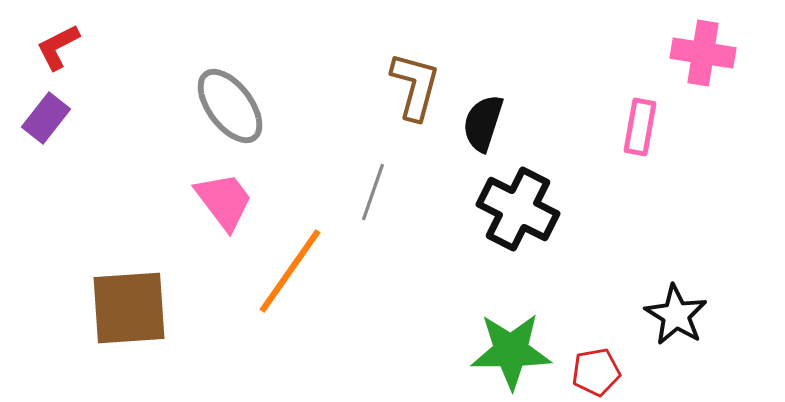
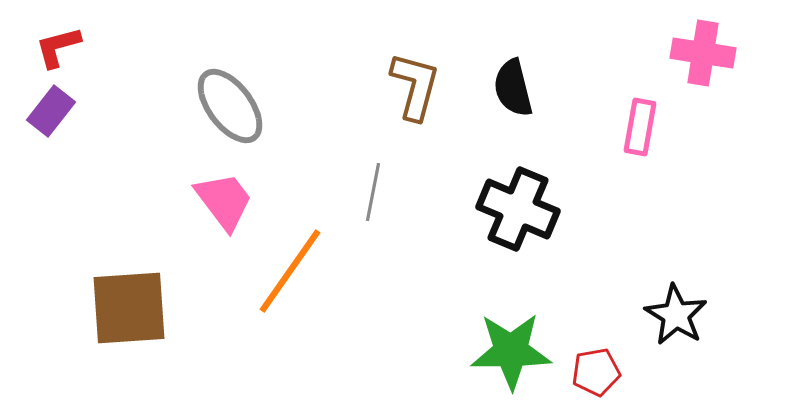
red L-shape: rotated 12 degrees clockwise
purple rectangle: moved 5 px right, 7 px up
black semicircle: moved 30 px right, 35 px up; rotated 32 degrees counterclockwise
gray line: rotated 8 degrees counterclockwise
black cross: rotated 4 degrees counterclockwise
